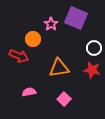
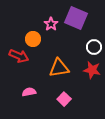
white circle: moved 1 px up
